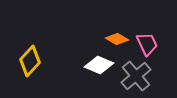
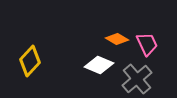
gray cross: moved 1 px right, 3 px down
